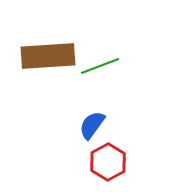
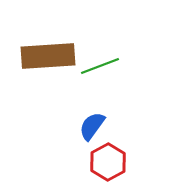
blue semicircle: moved 1 px down
